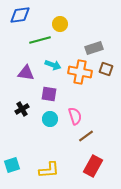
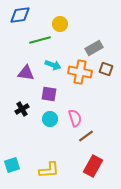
gray rectangle: rotated 12 degrees counterclockwise
pink semicircle: moved 2 px down
